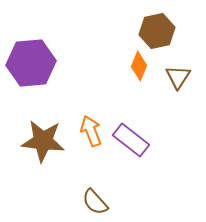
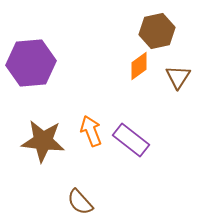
orange diamond: rotated 32 degrees clockwise
brown semicircle: moved 15 px left
